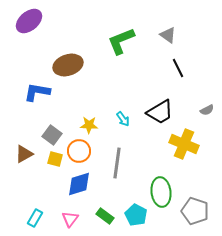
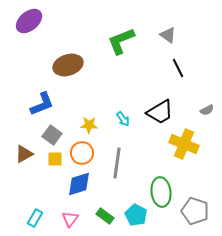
blue L-shape: moved 5 px right, 12 px down; rotated 148 degrees clockwise
orange circle: moved 3 px right, 2 px down
yellow square: rotated 14 degrees counterclockwise
